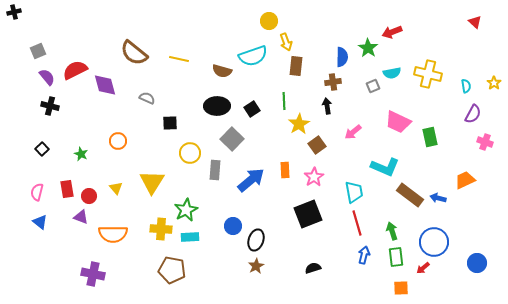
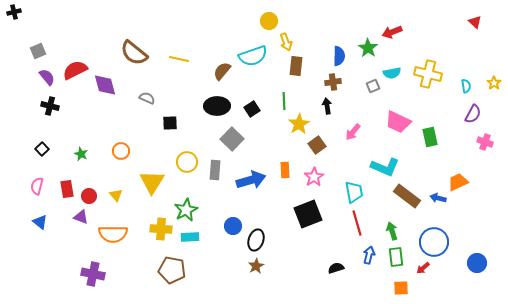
blue semicircle at (342, 57): moved 3 px left, 1 px up
brown semicircle at (222, 71): rotated 114 degrees clockwise
pink arrow at (353, 132): rotated 12 degrees counterclockwise
orange circle at (118, 141): moved 3 px right, 10 px down
yellow circle at (190, 153): moved 3 px left, 9 px down
blue arrow at (251, 180): rotated 24 degrees clockwise
orange trapezoid at (465, 180): moved 7 px left, 2 px down
yellow triangle at (116, 188): moved 7 px down
pink semicircle at (37, 192): moved 6 px up
brown rectangle at (410, 195): moved 3 px left, 1 px down
blue arrow at (364, 255): moved 5 px right
black semicircle at (313, 268): moved 23 px right
